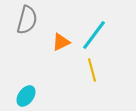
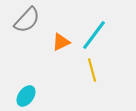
gray semicircle: rotated 28 degrees clockwise
